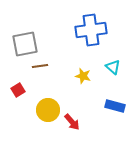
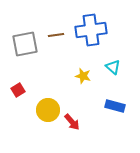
brown line: moved 16 px right, 31 px up
